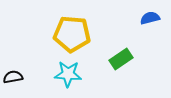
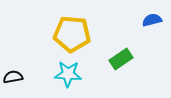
blue semicircle: moved 2 px right, 2 px down
